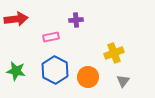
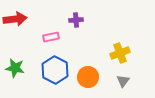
red arrow: moved 1 px left
yellow cross: moved 6 px right
green star: moved 1 px left, 3 px up
